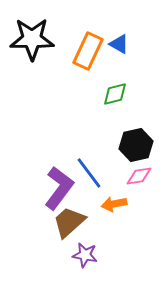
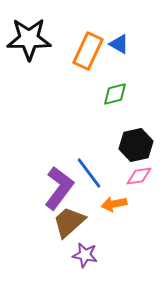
black star: moved 3 px left
